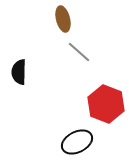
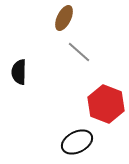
brown ellipse: moved 1 px right, 1 px up; rotated 40 degrees clockwise
